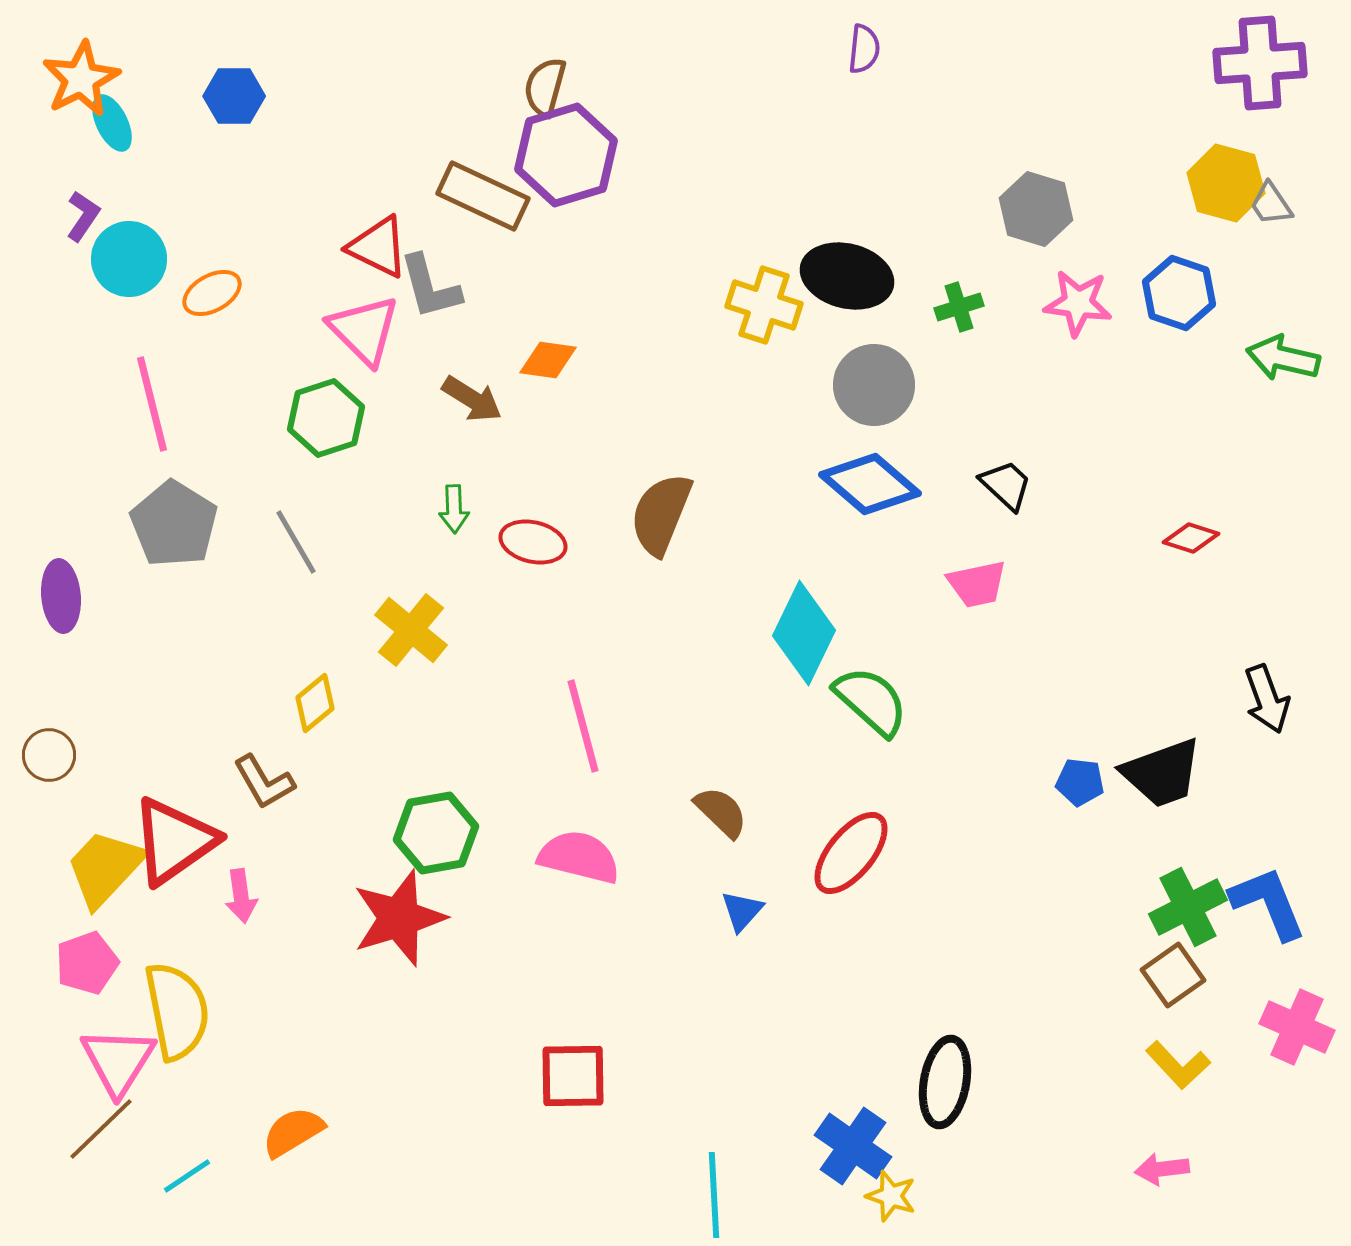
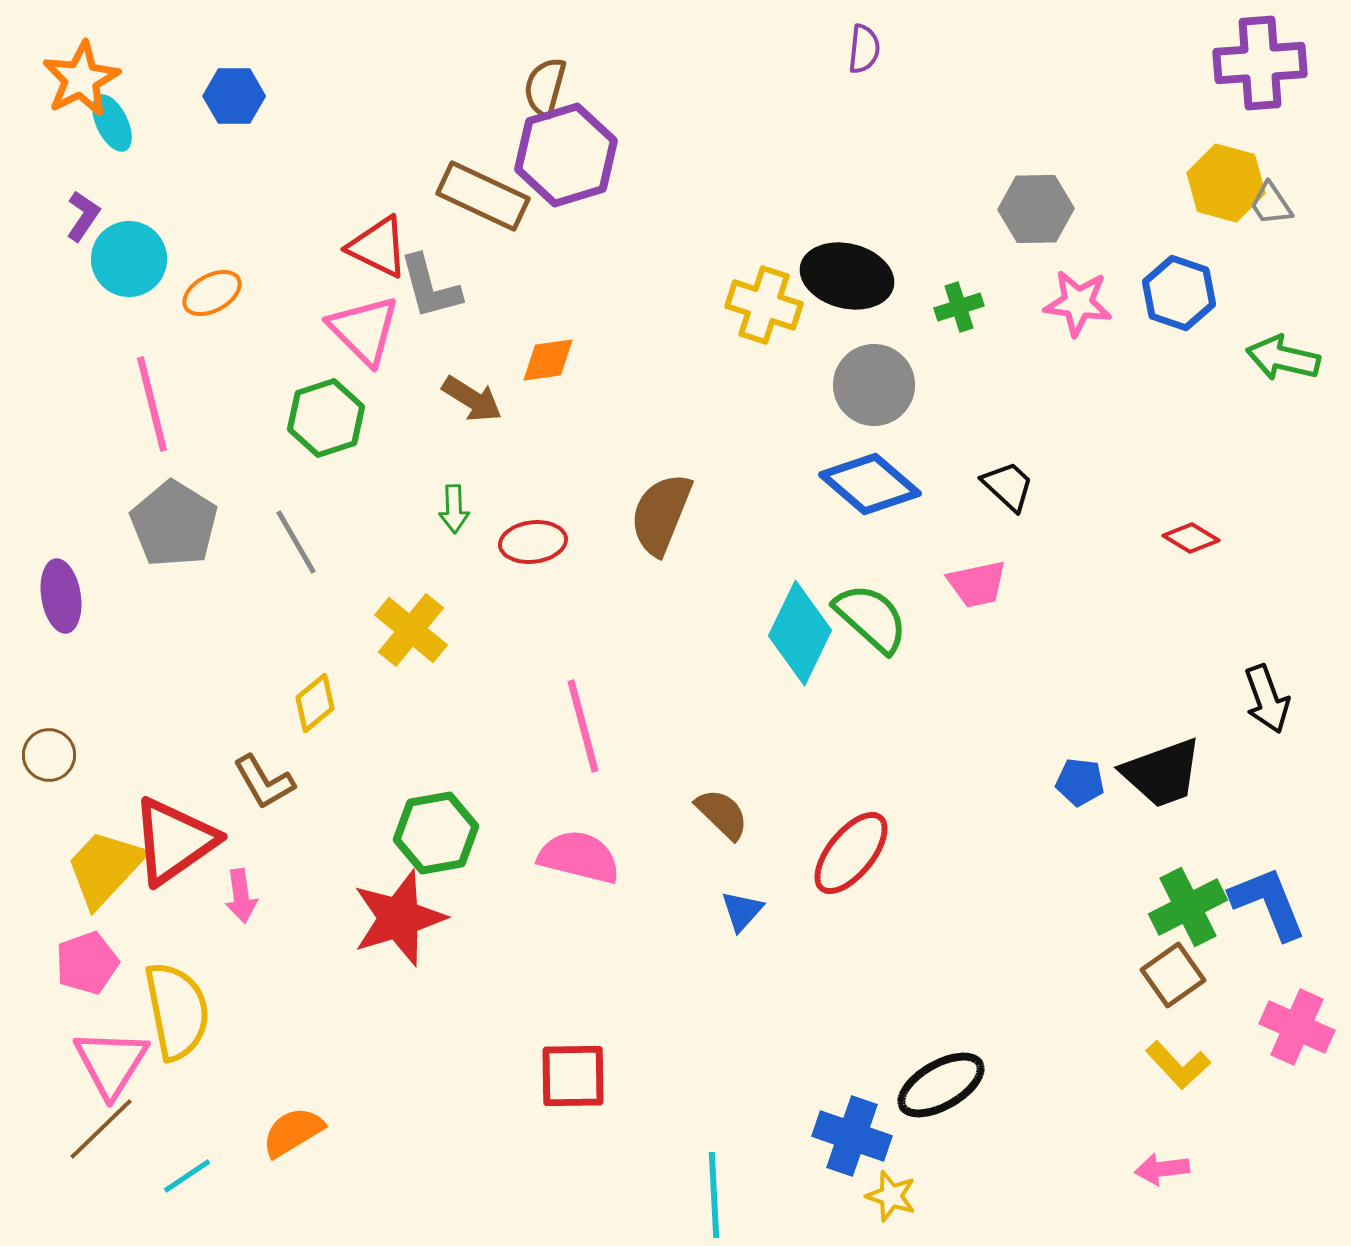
gray hexagon at (1036, 209): rotated 18 degrees counterclockwise
orange diamond at (548, 360): rotated 16 degrees counterclockwise
black trapezoid at (1006, 485): moved 2 px right, 1 px down
red diamond at (1191, 538): rotated 14 degrees clockwise
red ellipse at (533, 542): rotated 20 degrees counterclockwise
purple ellipse at (61, 596): rotated 4 degrees counterclockwise
cyan diamond at (804, 633): moved 4 px left
green semicircle at (871, 701): moved 83 px up
brown semicircle at (721, 812): moved 1 px right, 2 px down
pink triangle at (118, 1061): moved 7 px left, 2 px down
black ellipse at (945, 1082): moved 4 px left, 3 px down; rotated 50 degrees clockwise
blue cross at (853, 1146): moved 1 px left, 10 px up; rotated 16 degrees counterclockwise
